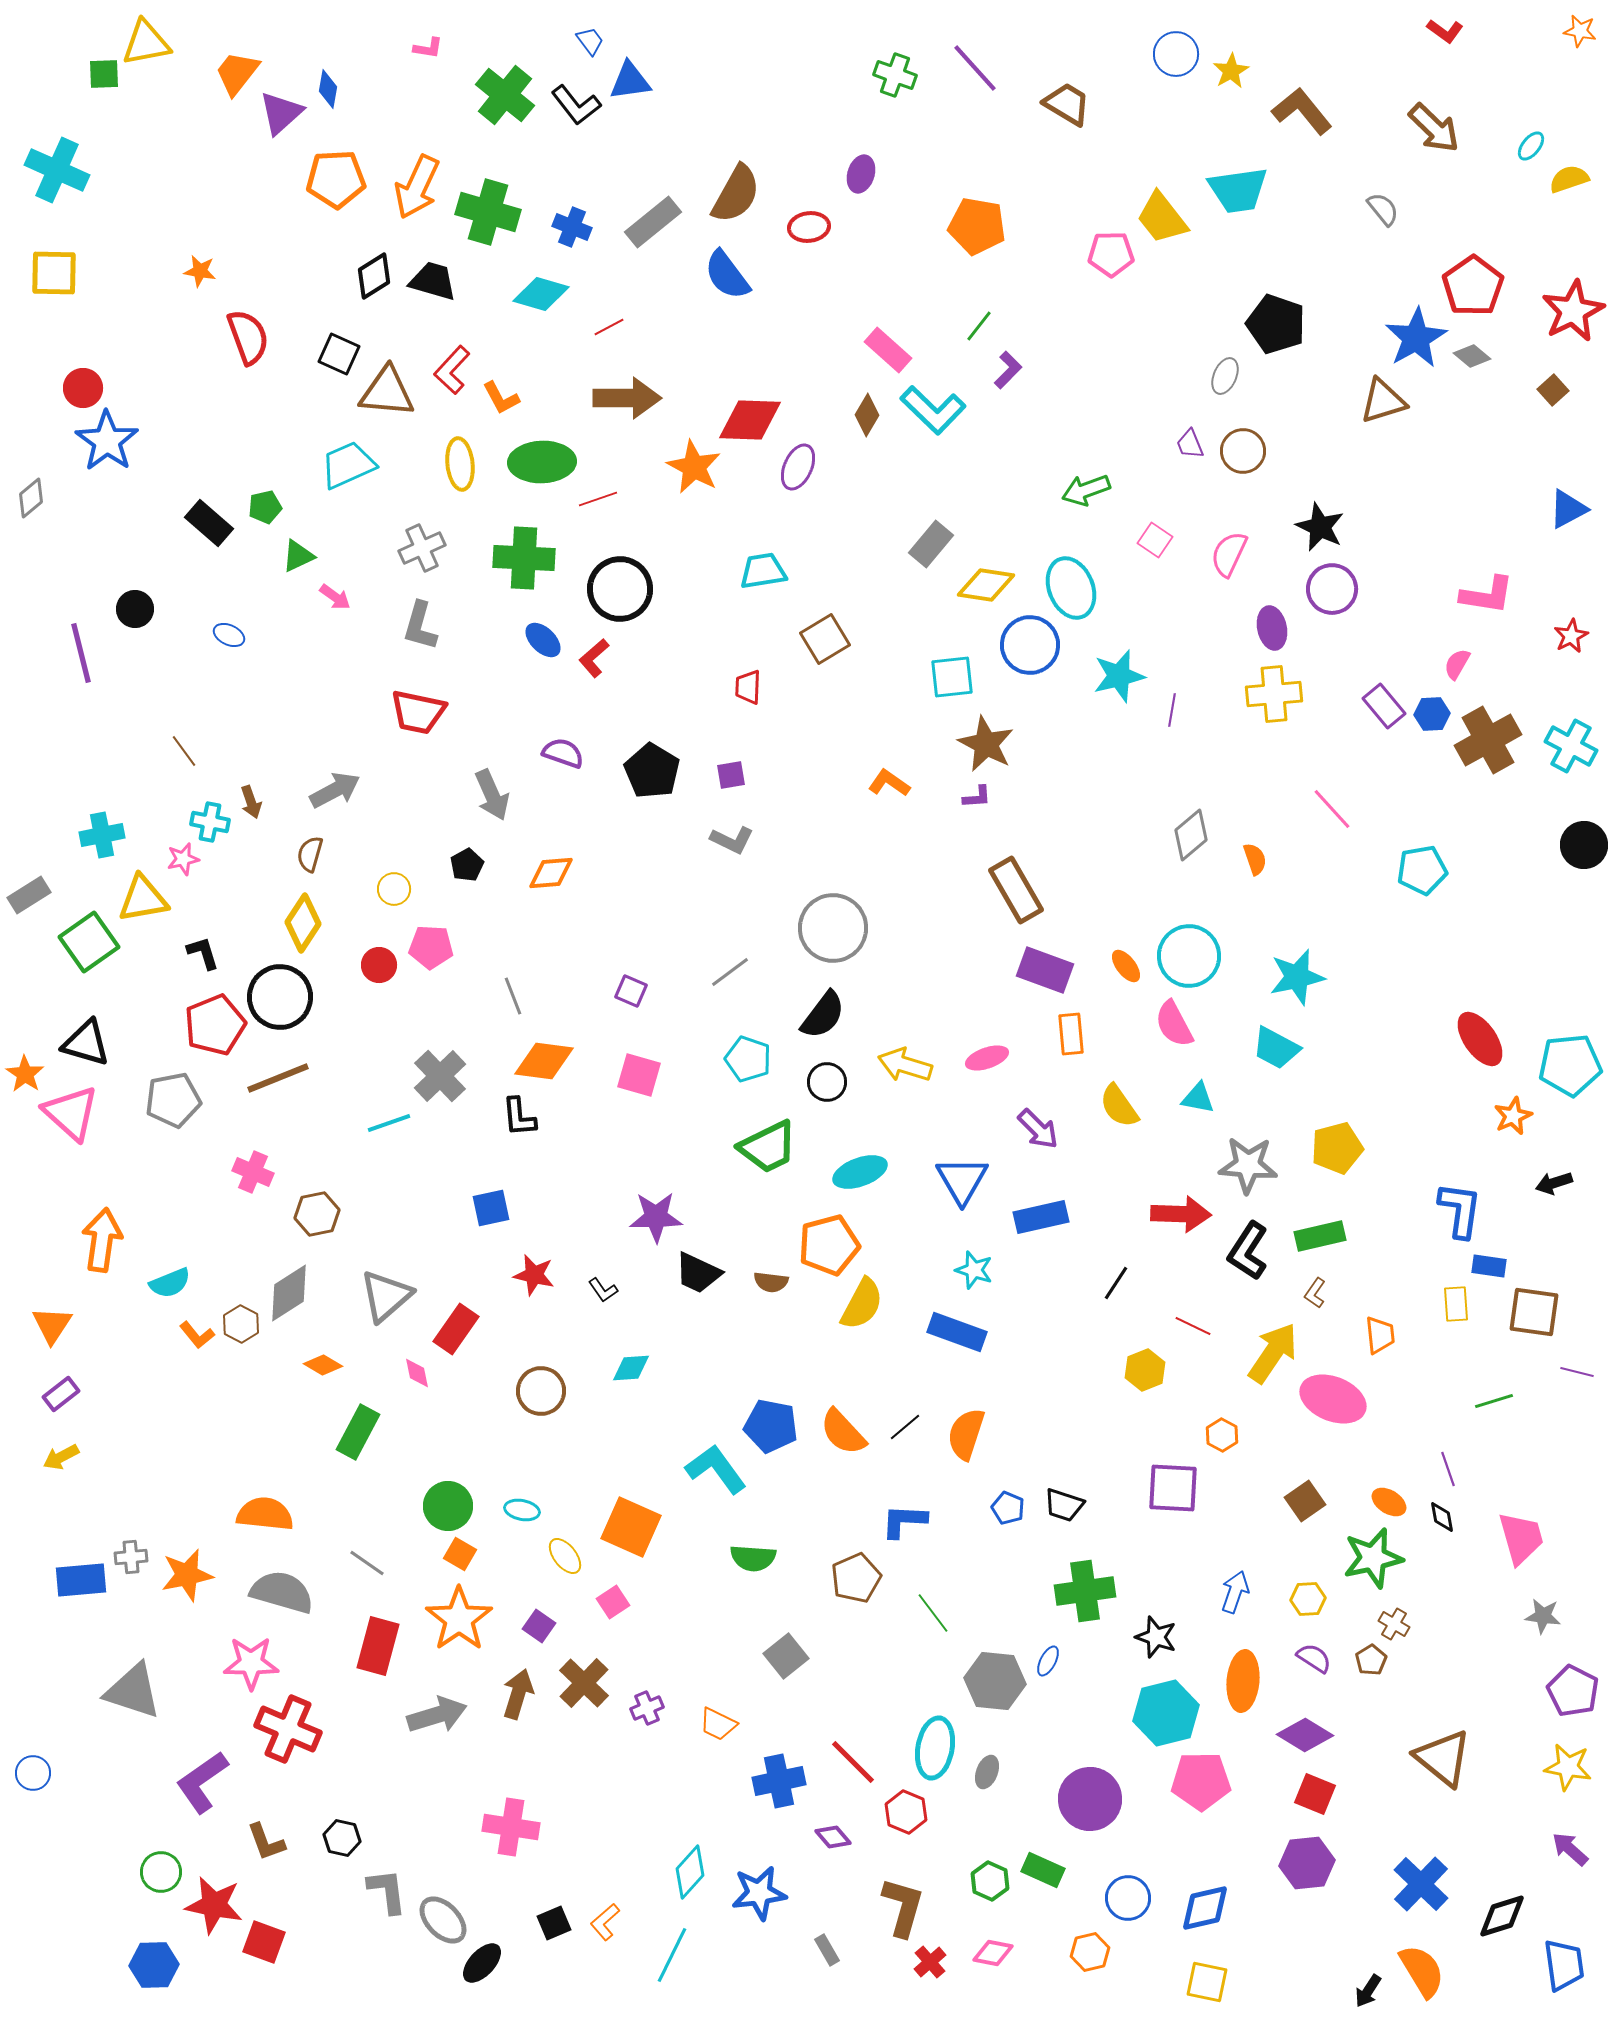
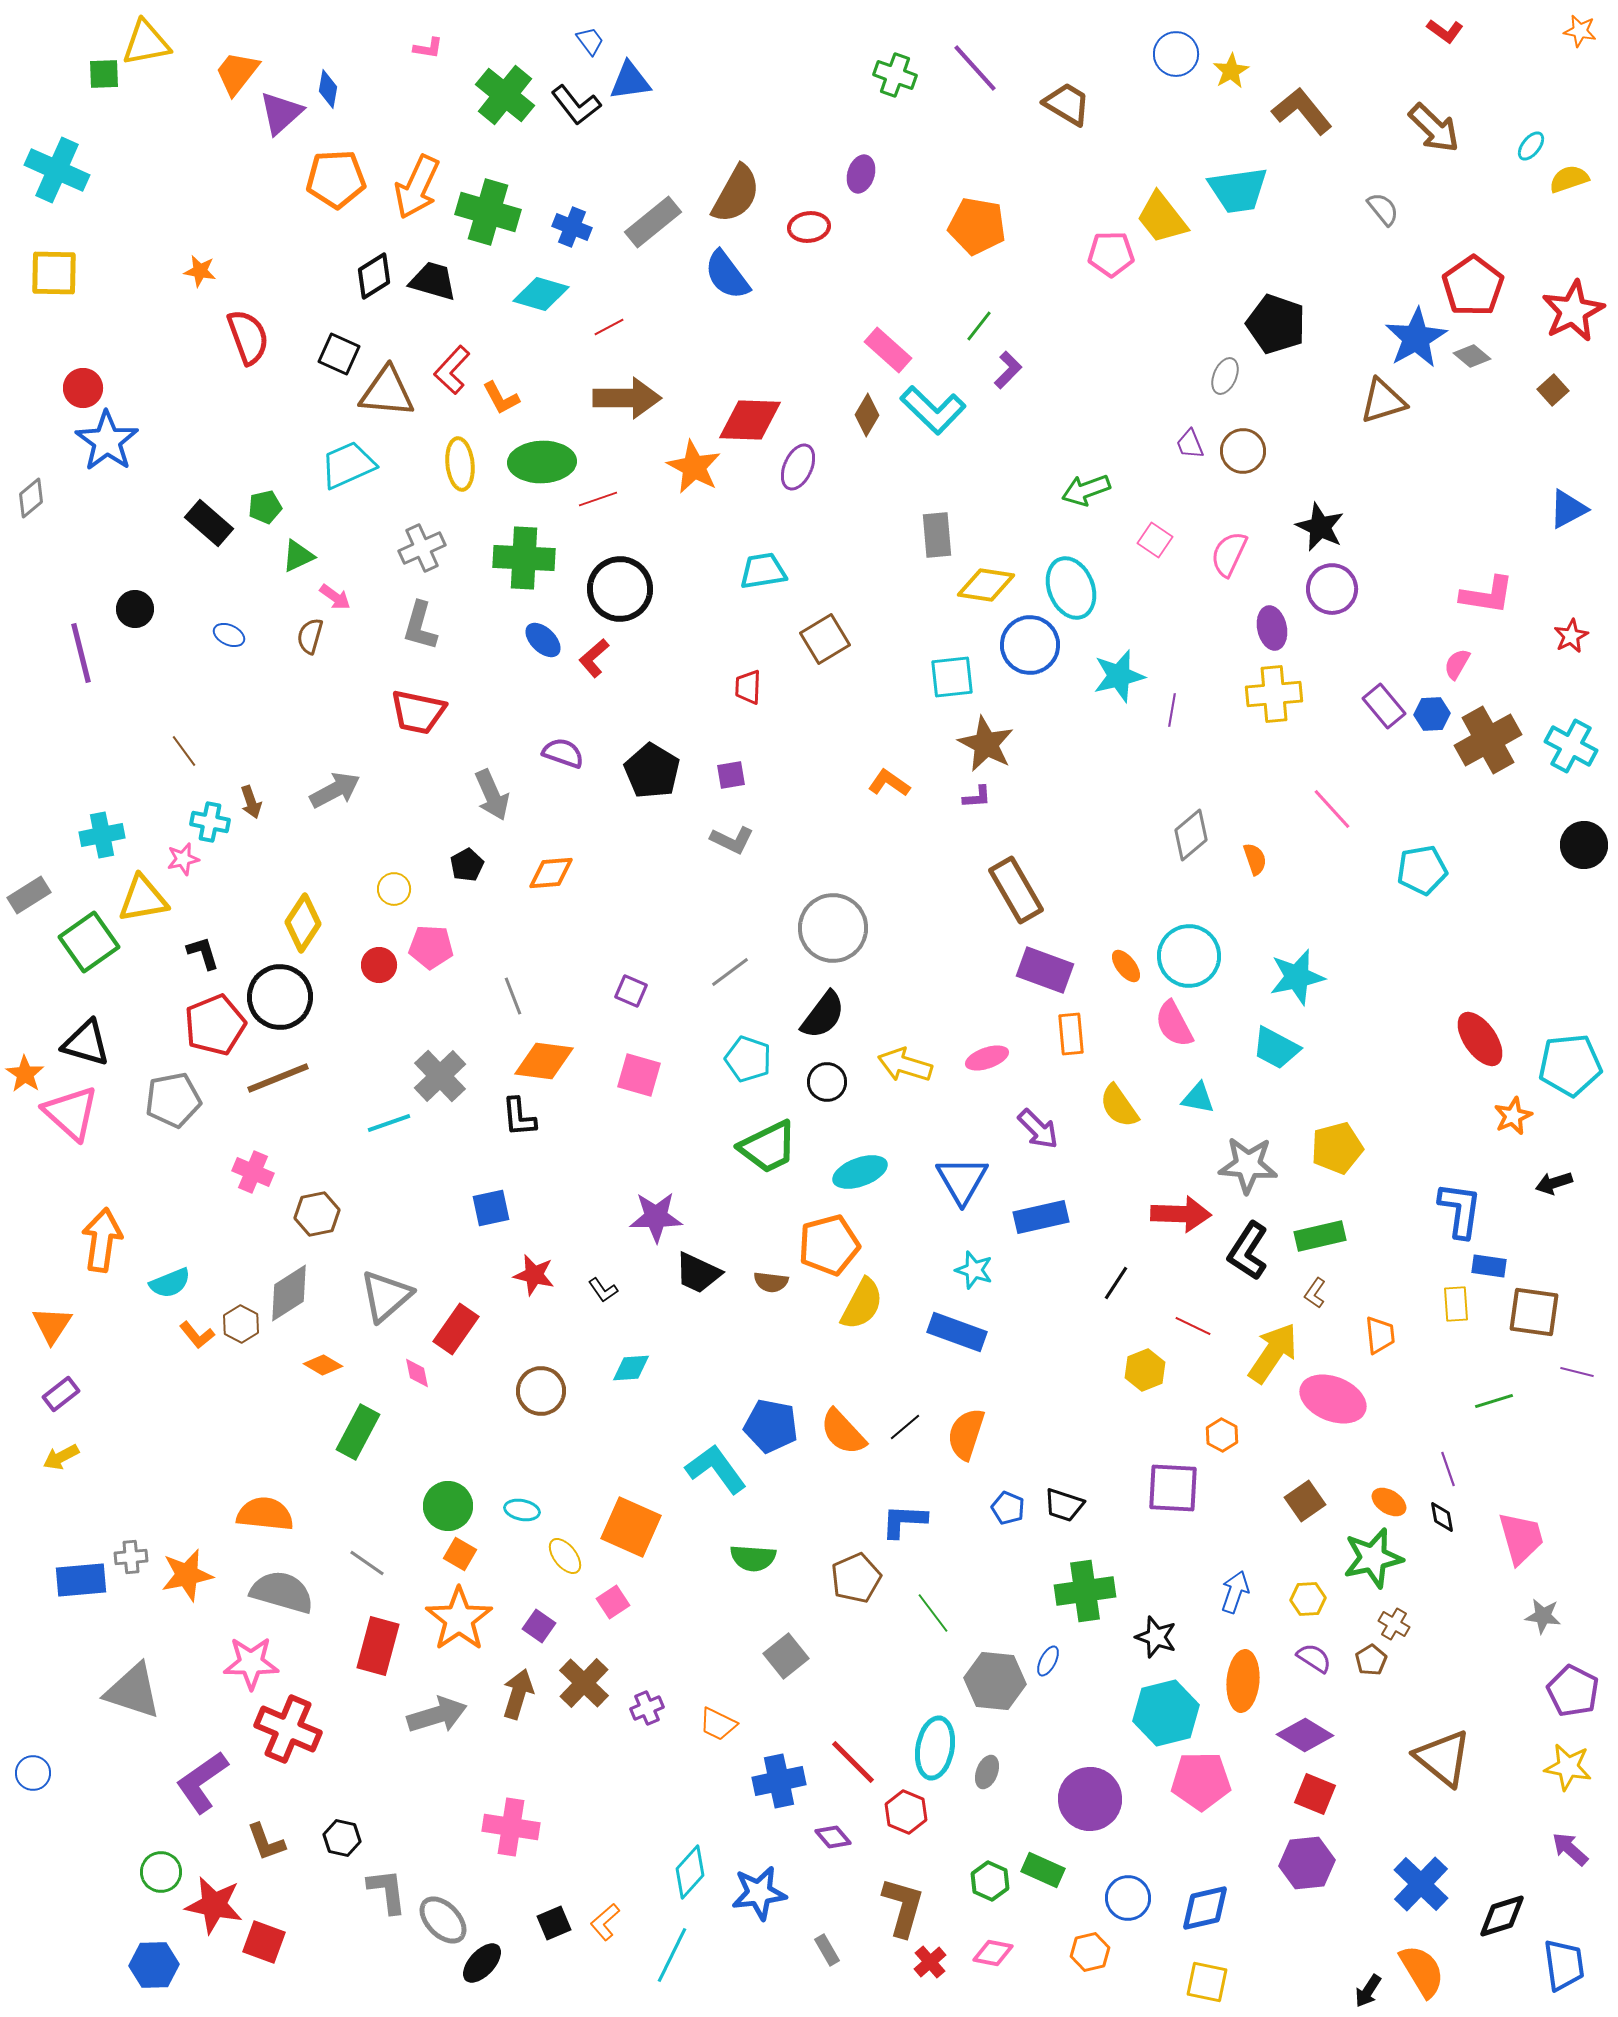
gray rectangle at (931, 544): moved 6 px right, 9 px up; rotated 45 degrees counterclockwise
brown semicircle at (310, 854): moved 218 px up
